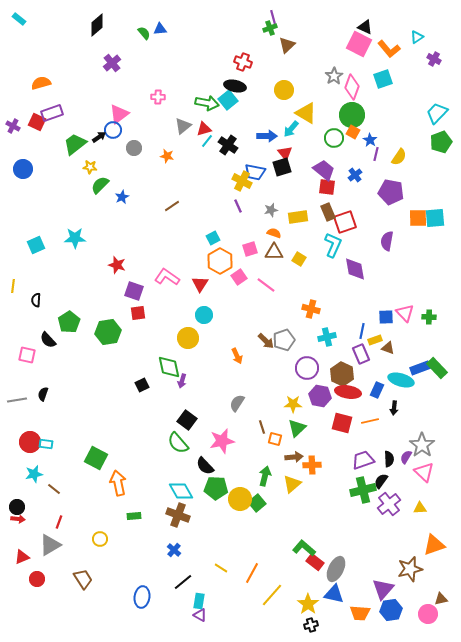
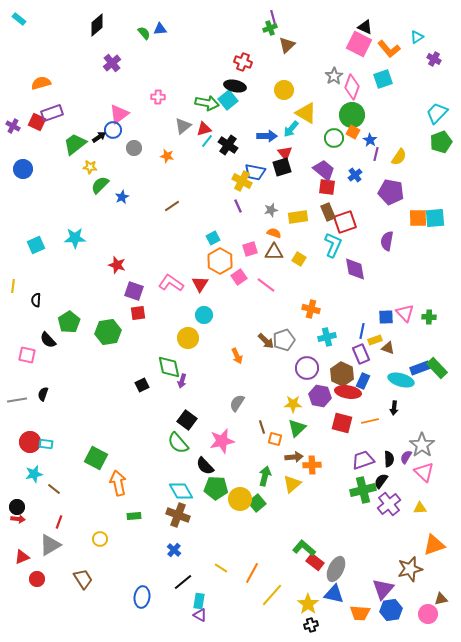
pink L-shape at (167, 277): moved 4 px right, 6 px down
blue rectangle at (377, 390): moved 14 px left, 9 px up
